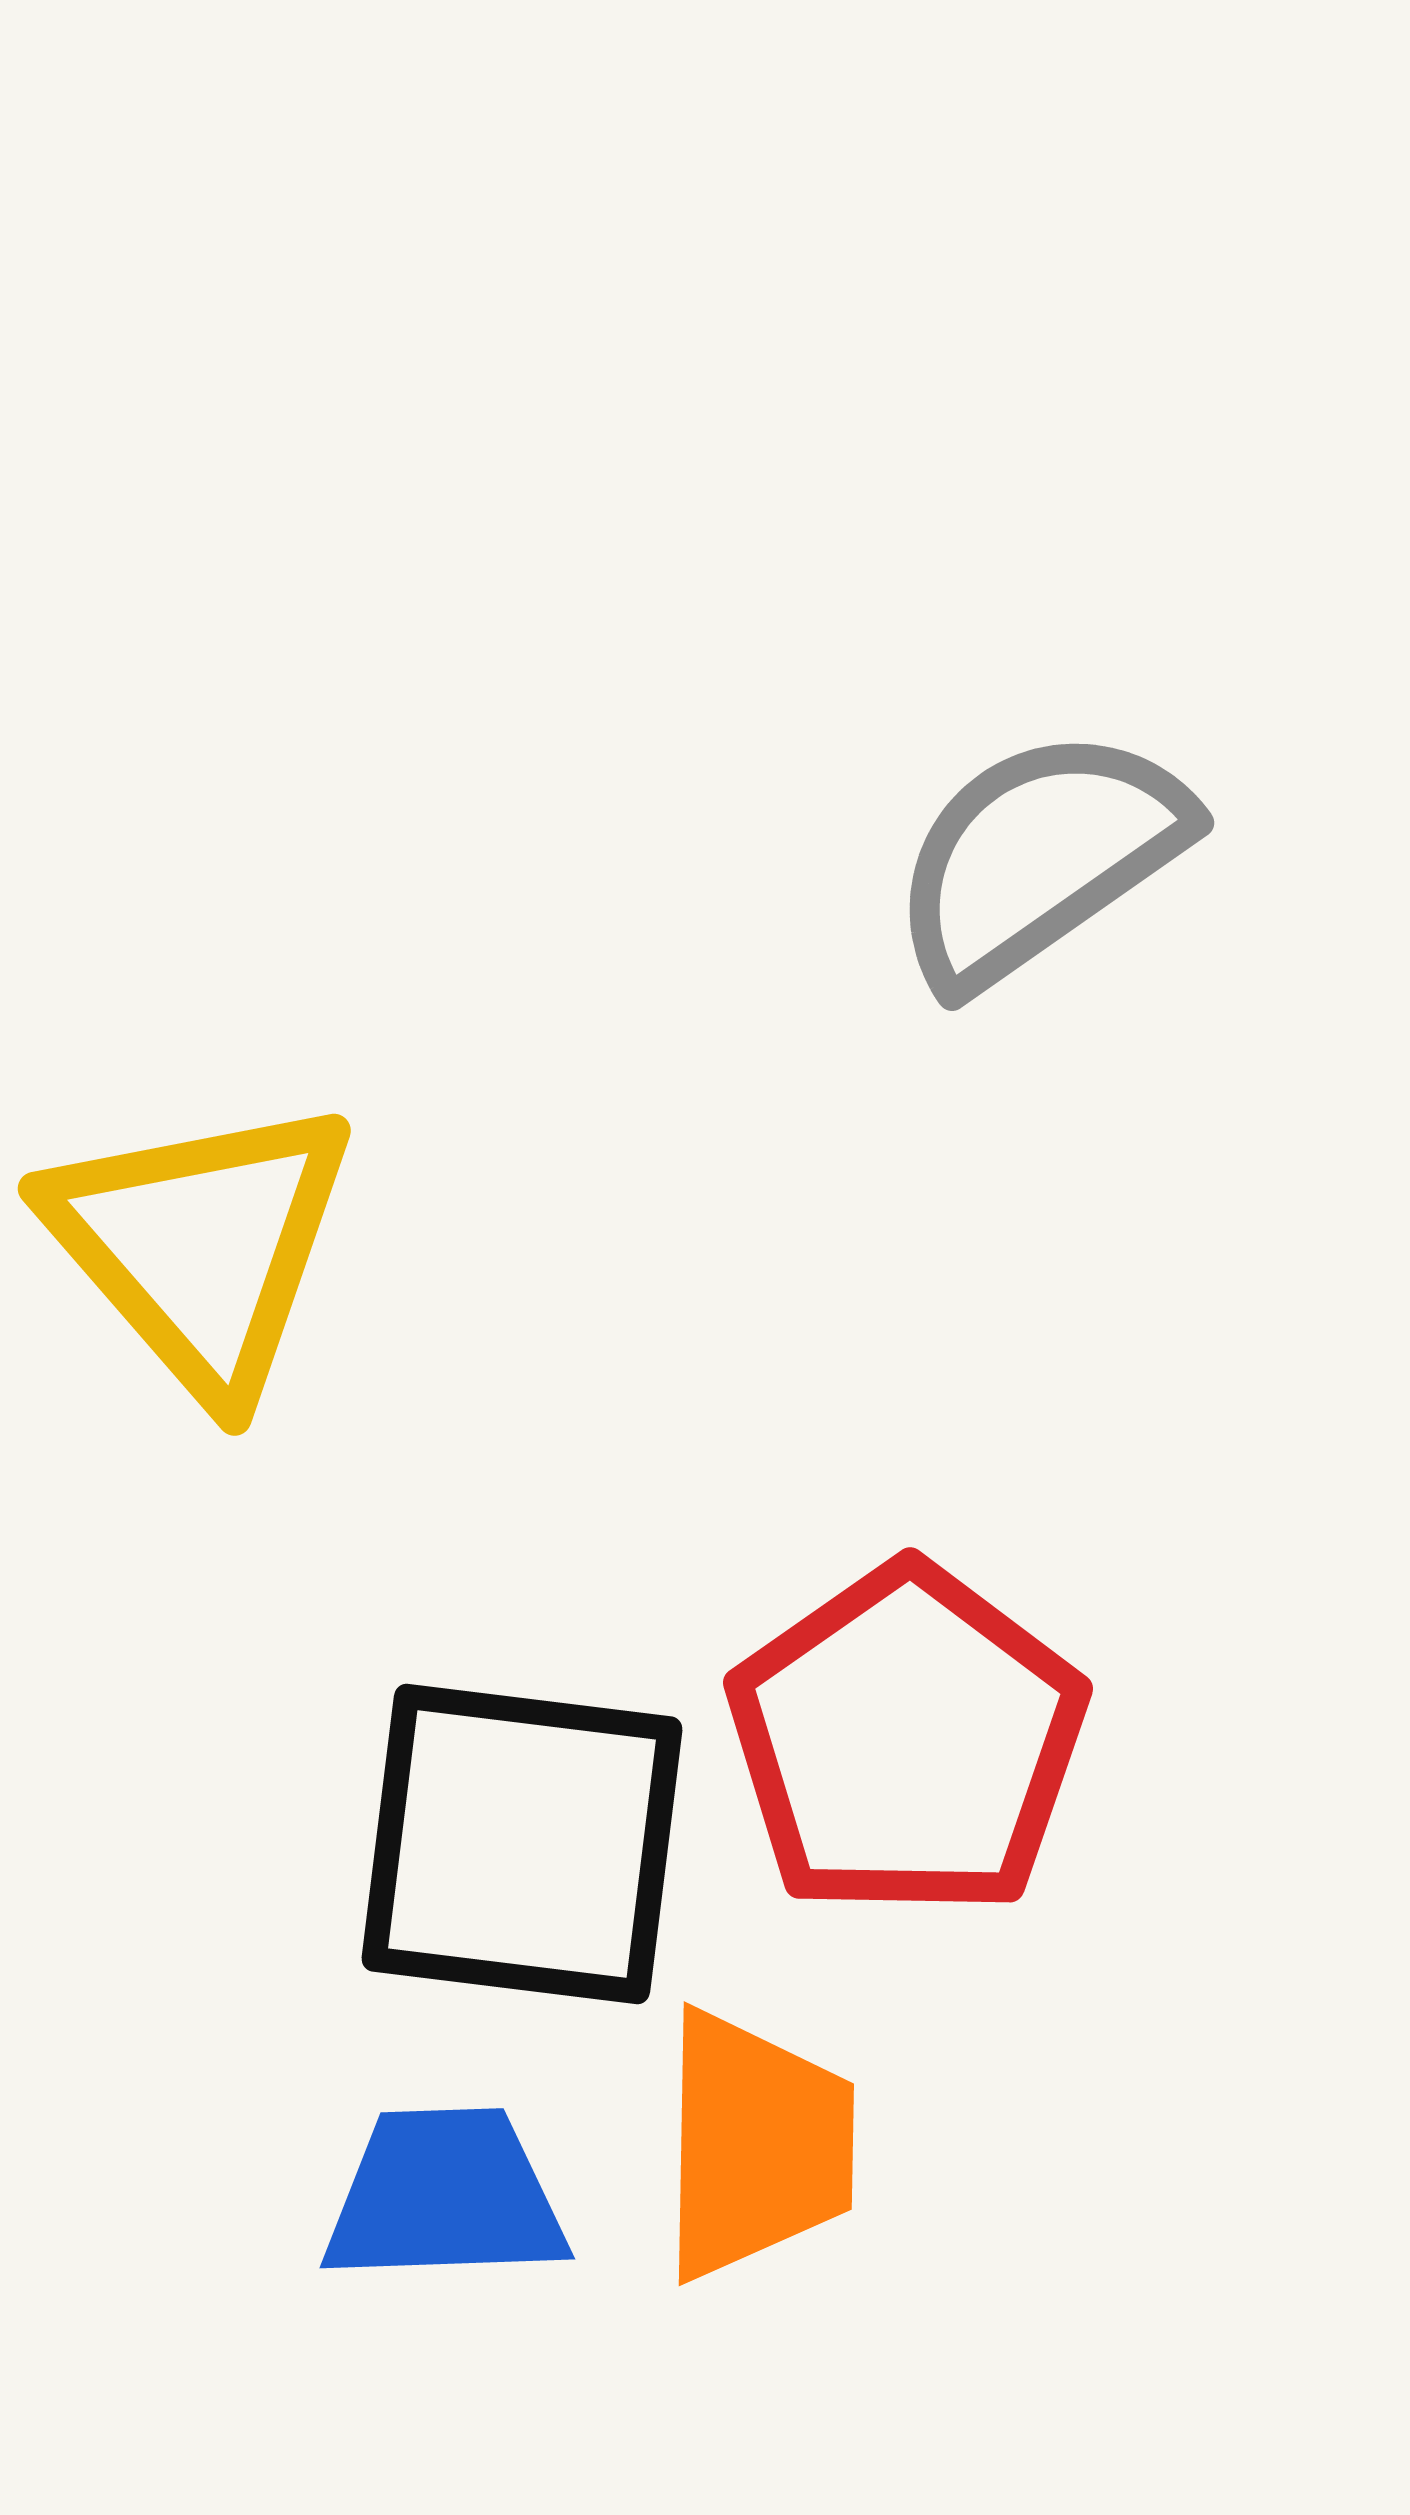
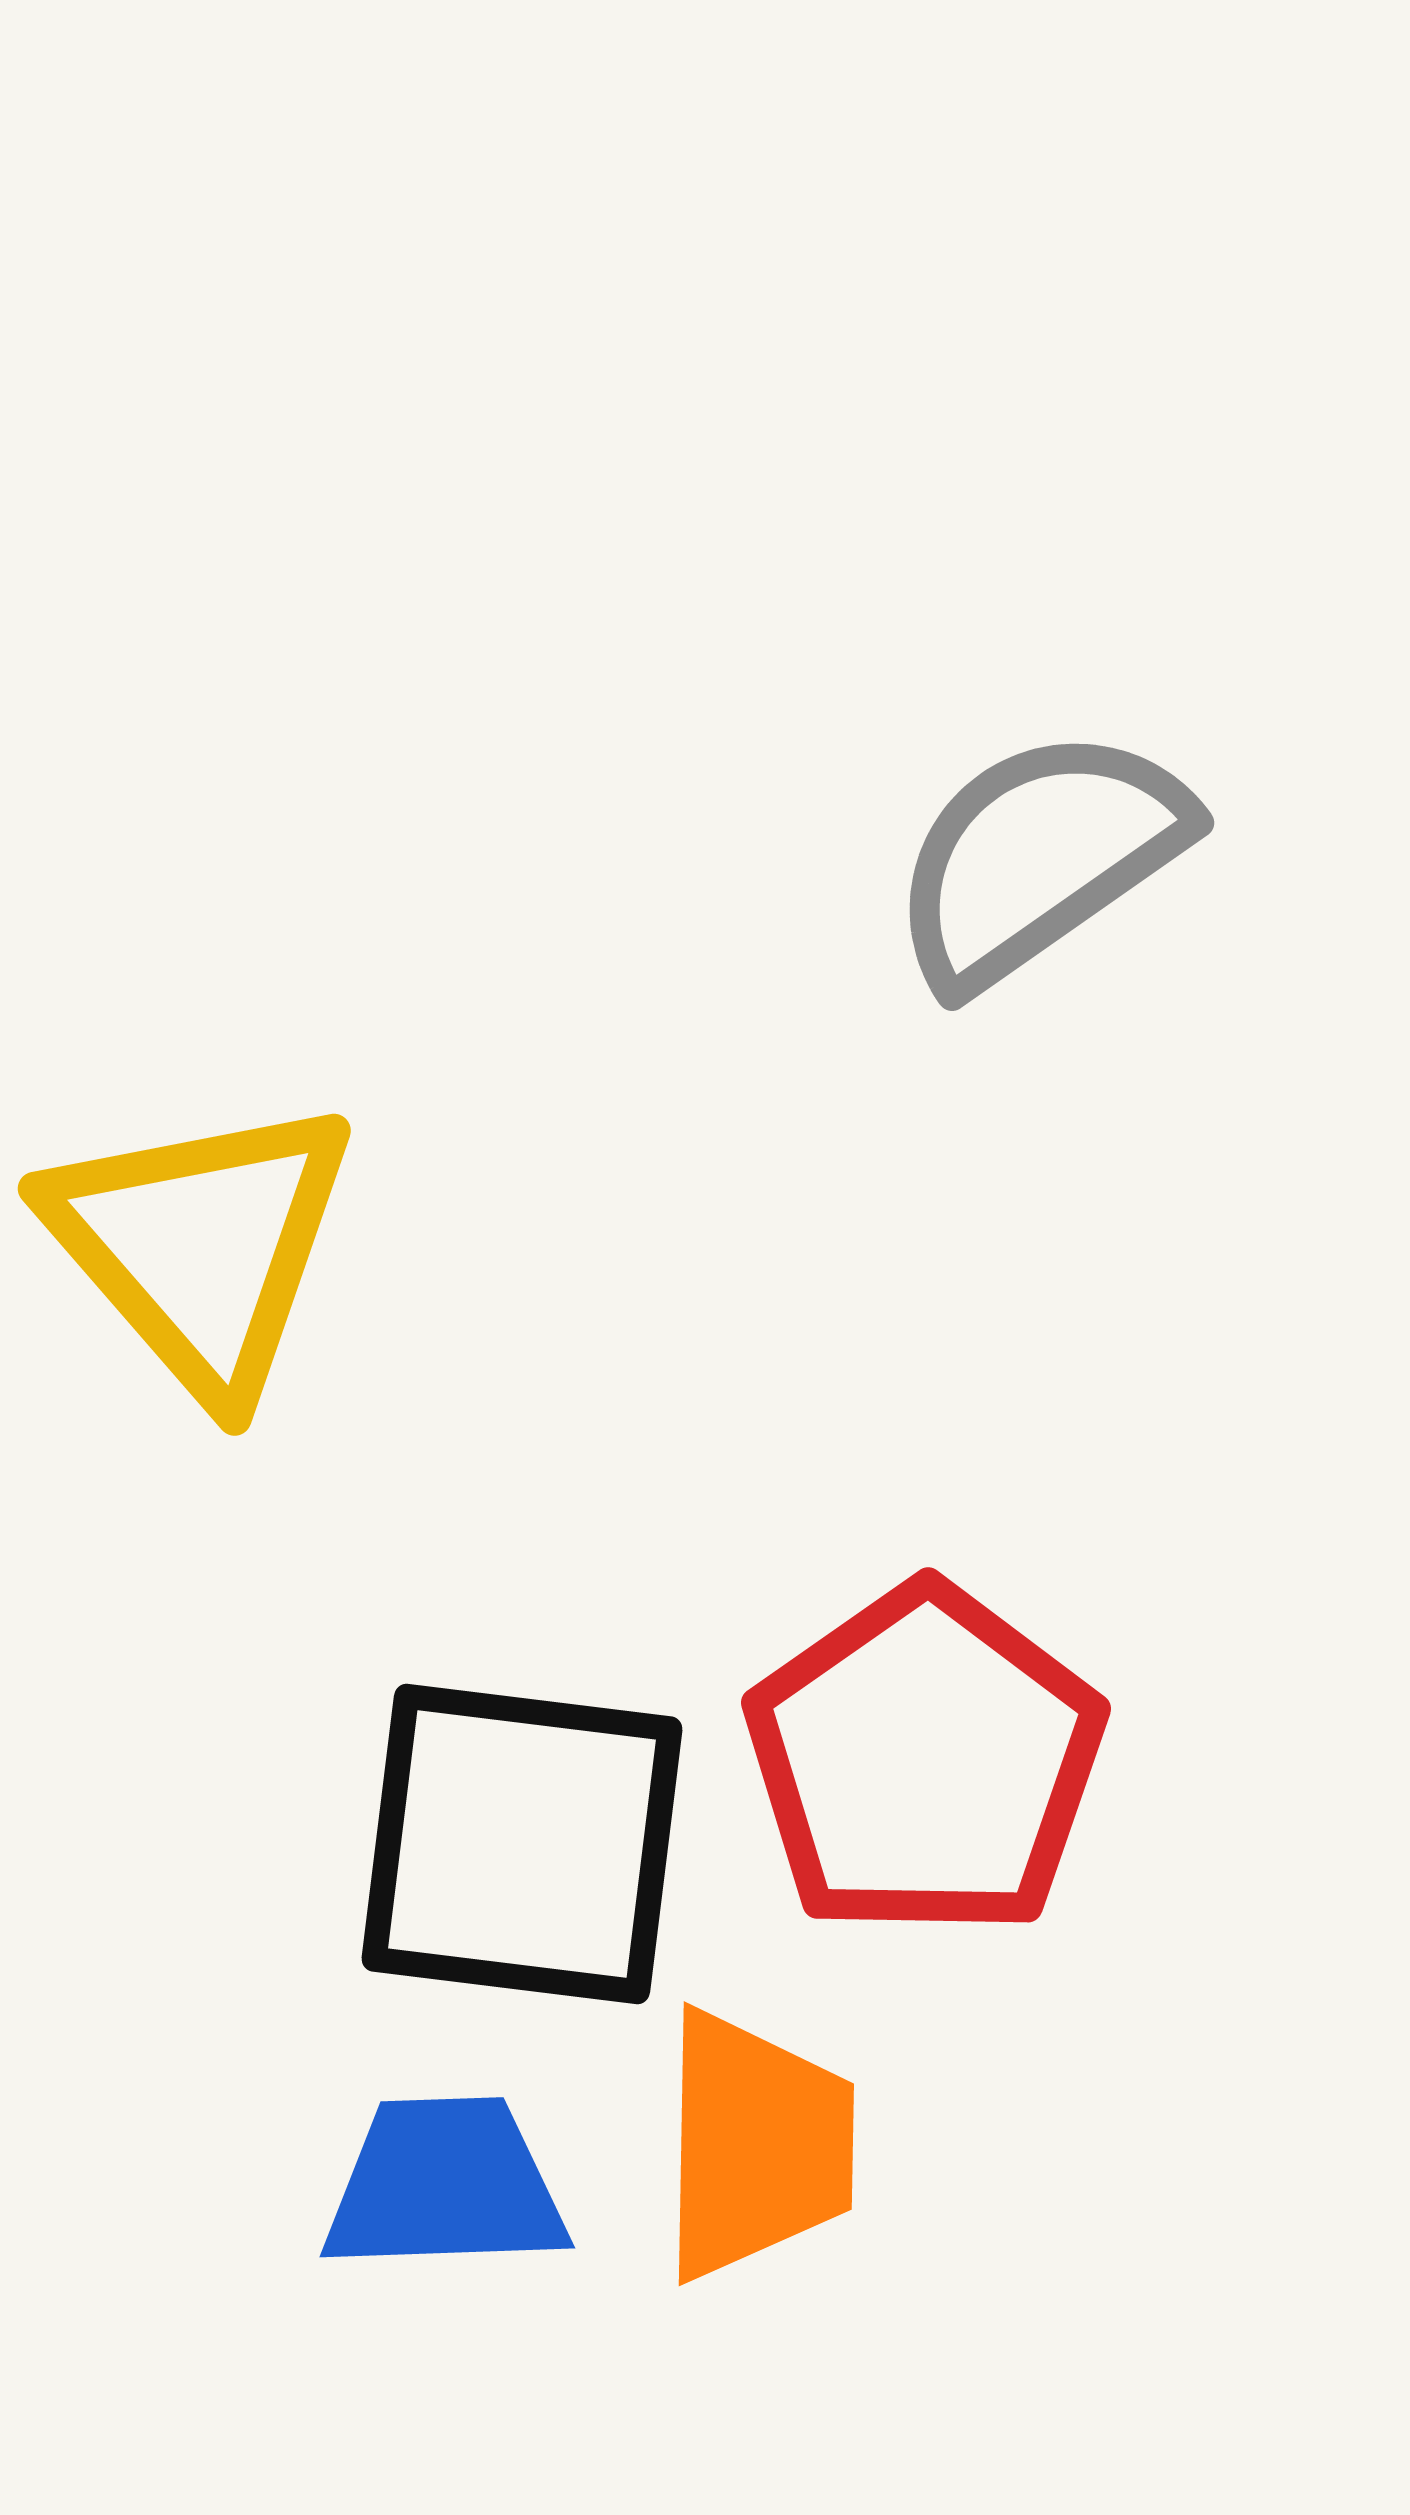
red pentagon: moved 18 px right, 20 px down
blue trapezoid: moved 11 px up
